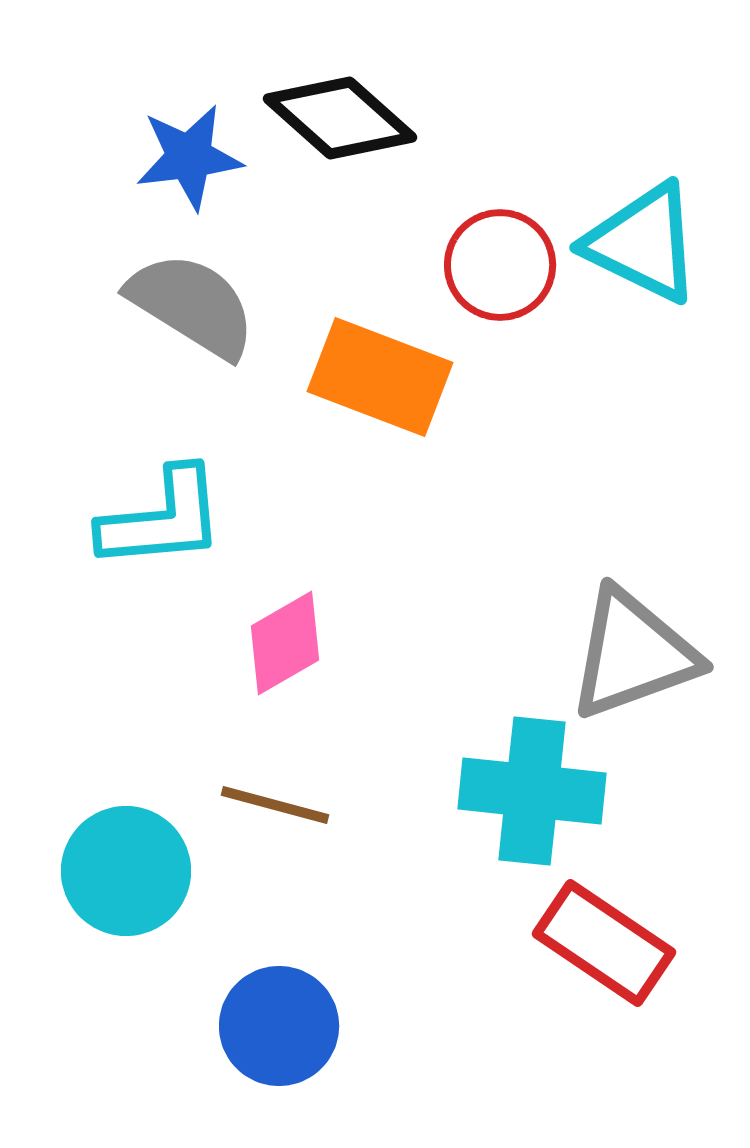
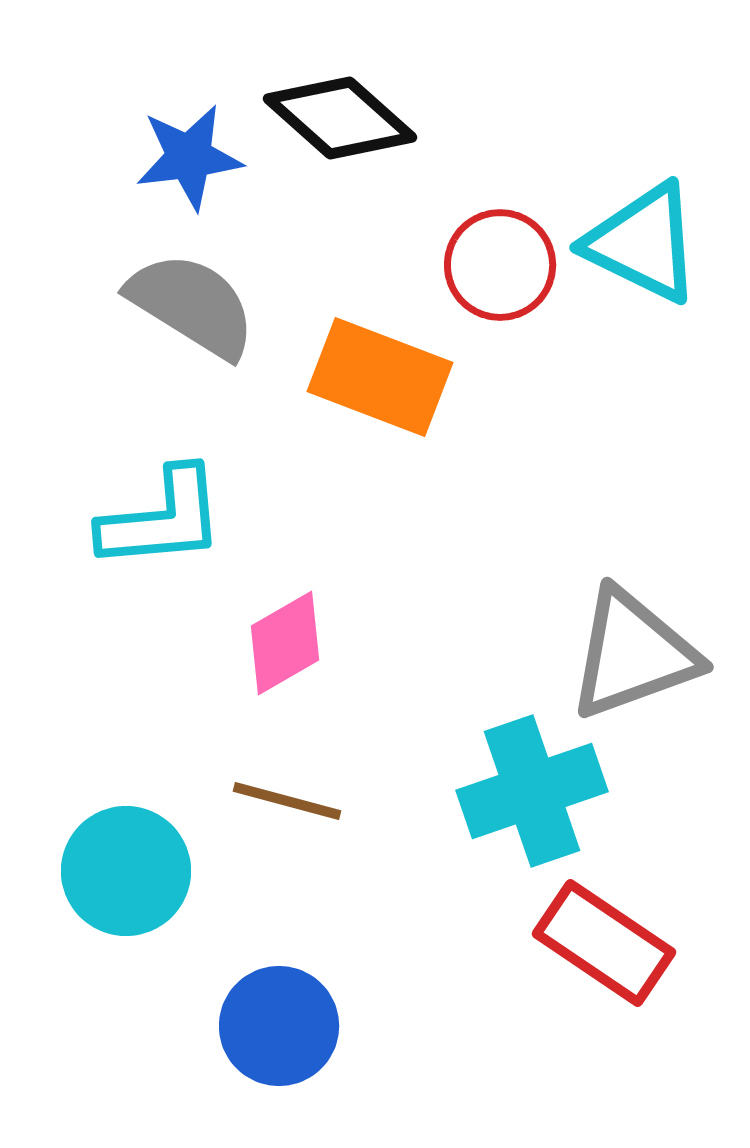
cyan cross: rotated 25 degrees counterclockwise
brown line: moved 12 px right, 4 px up
